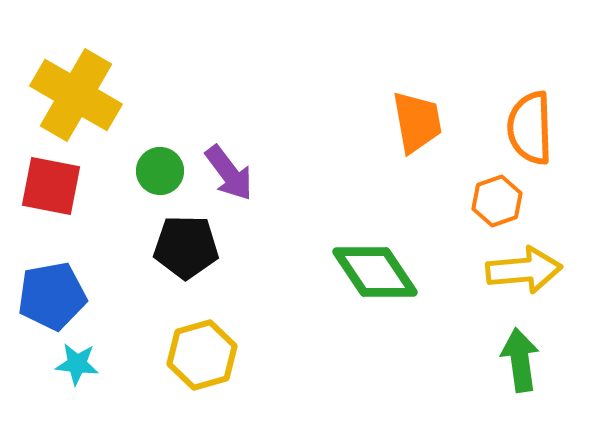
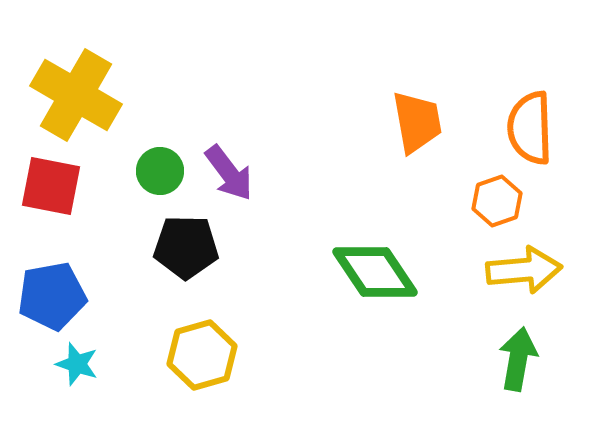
green arrow: moved 2 px left, 1 px up; rotated 18 degrees clockwise
cyan star: rotated 12 degrees clockwise
